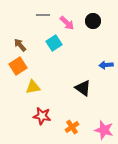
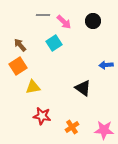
pink arrow: moved 3 px left, 1 px up
pink star: rotated 12 degrees counterclockwise
